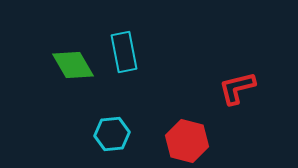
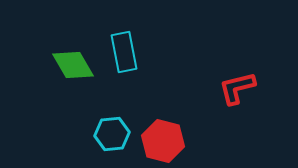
red hexagon: moved 24 px left
